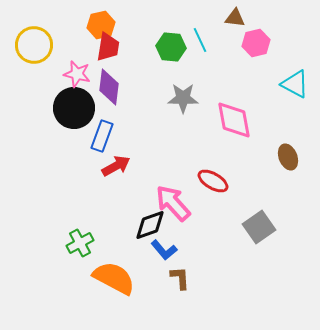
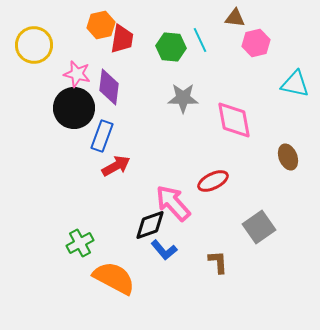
red trapezoid: moved 14 px right, 8 px up
cyan triangle: rotated 16 degrees counterclockwise
red ellipse: rotated 56 degrees counterclockwise
brown L-shape: moved 38 px right, 16 px up
